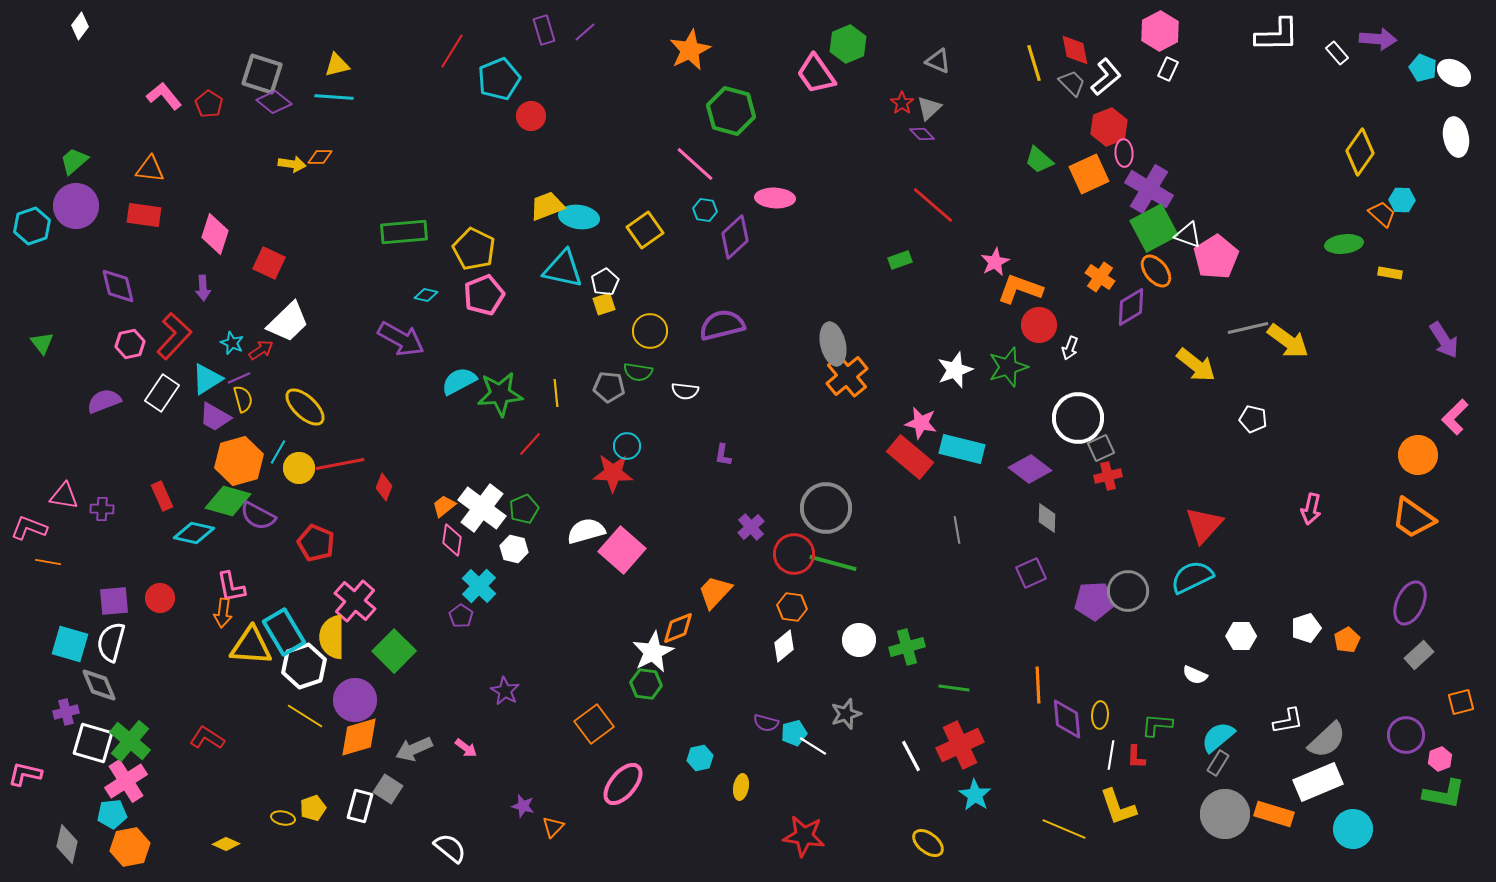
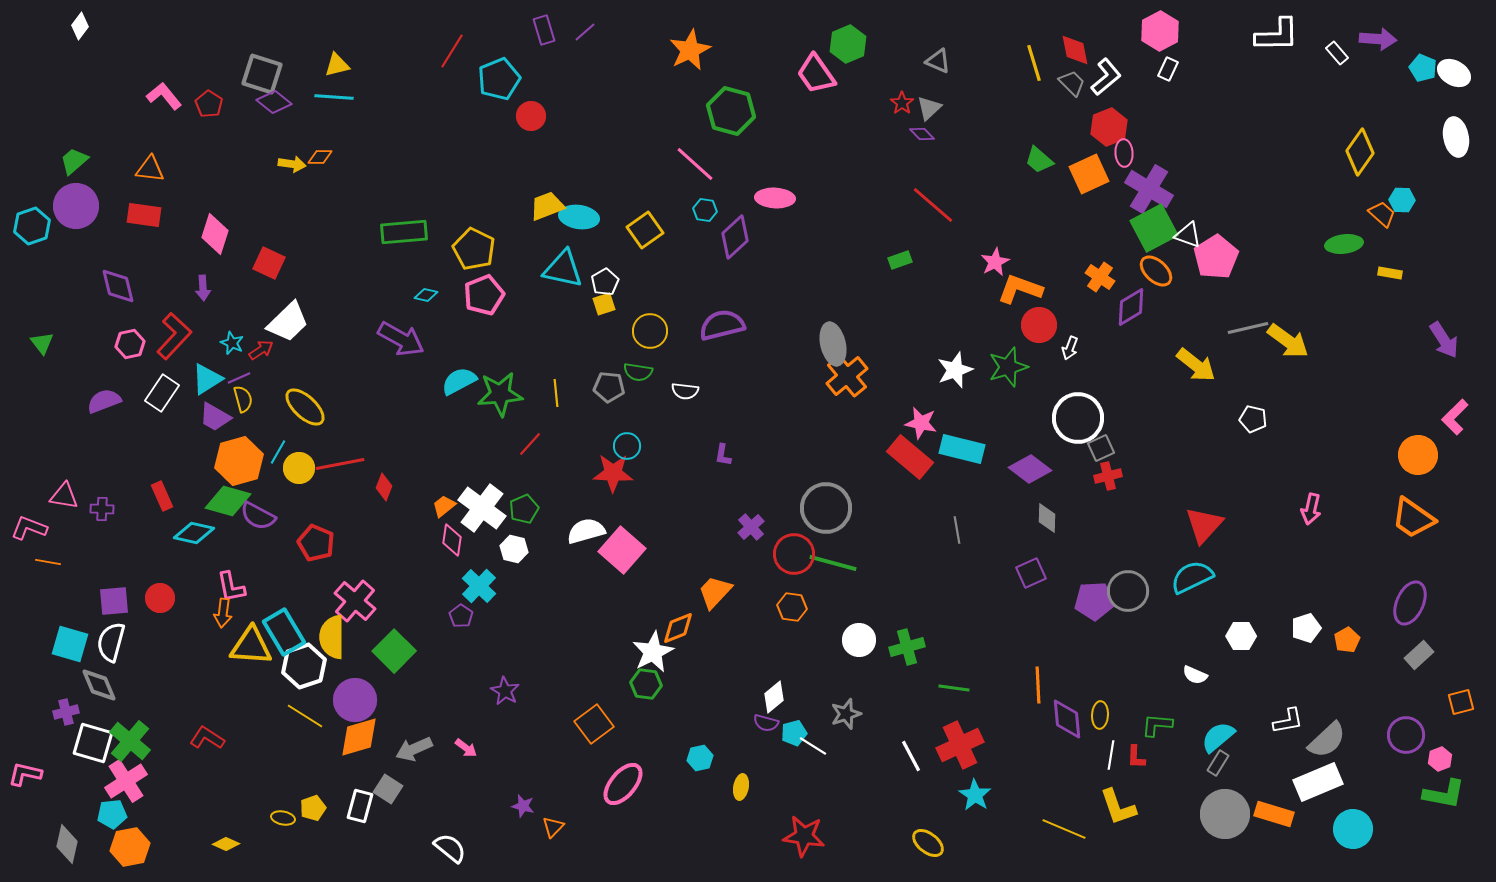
orange ellipse at (1156, 271): rotated 8 degrees counterclockwise
white diamond at (784, 646): moved 10 px left, 51 px down
